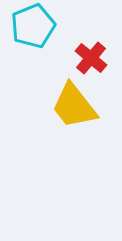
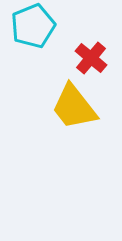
yellow trapezoid: moved 1 px down
